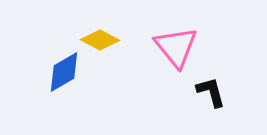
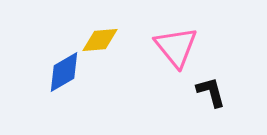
yellow diamond: rotated 33 degrees counterclockwise
